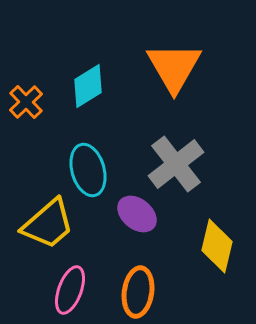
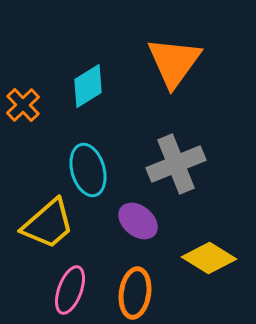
orange triangle: moved 5 px up; rotated 6 degrees clockwise
orange cross: moved 3 px left, 3 px down
gray cross: rotated 16 degrees clockwise
purple ellipse: moved 1 px right, 7 px down
yellow diamond: moved 8 px left, 12 px down; rotated 72 degrees counterclockwise
orange ellipse: moved 3 px left, 1 px down
